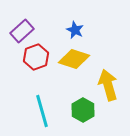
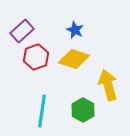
cyan line: rotated 24 degrees clockwise
